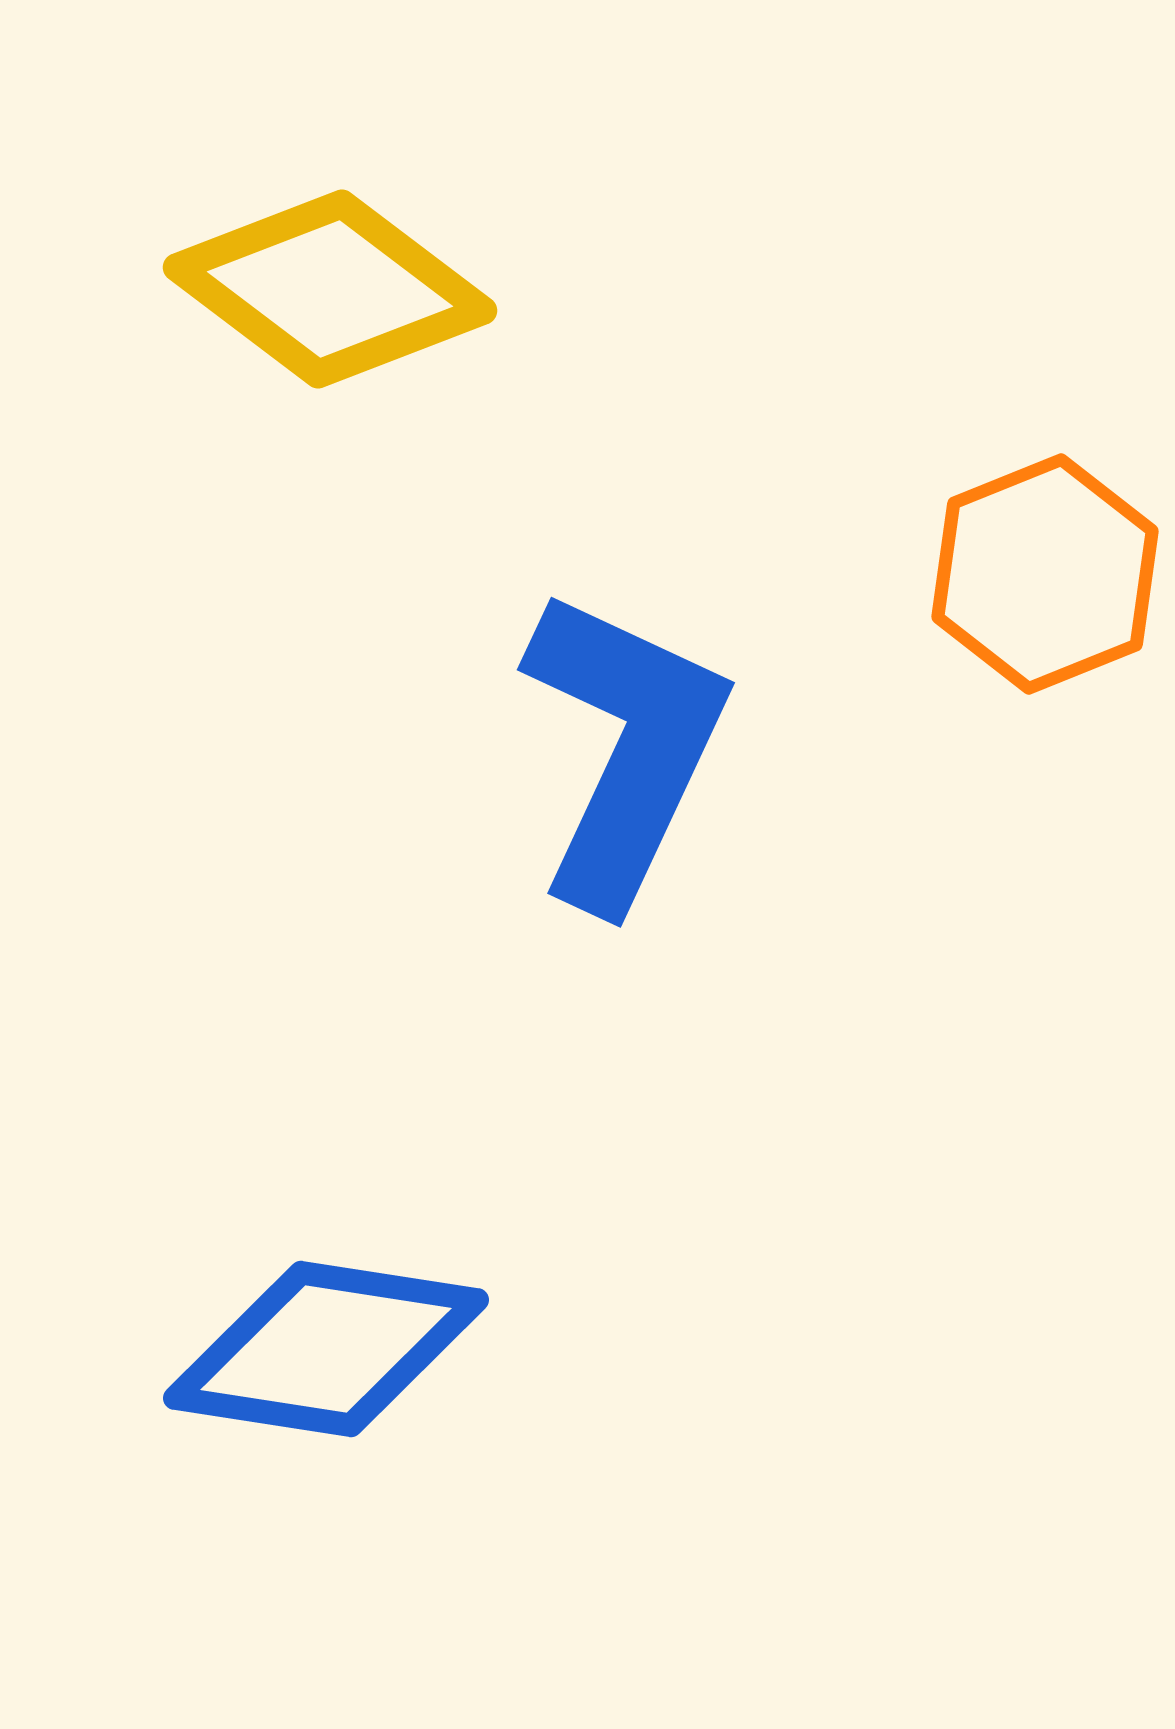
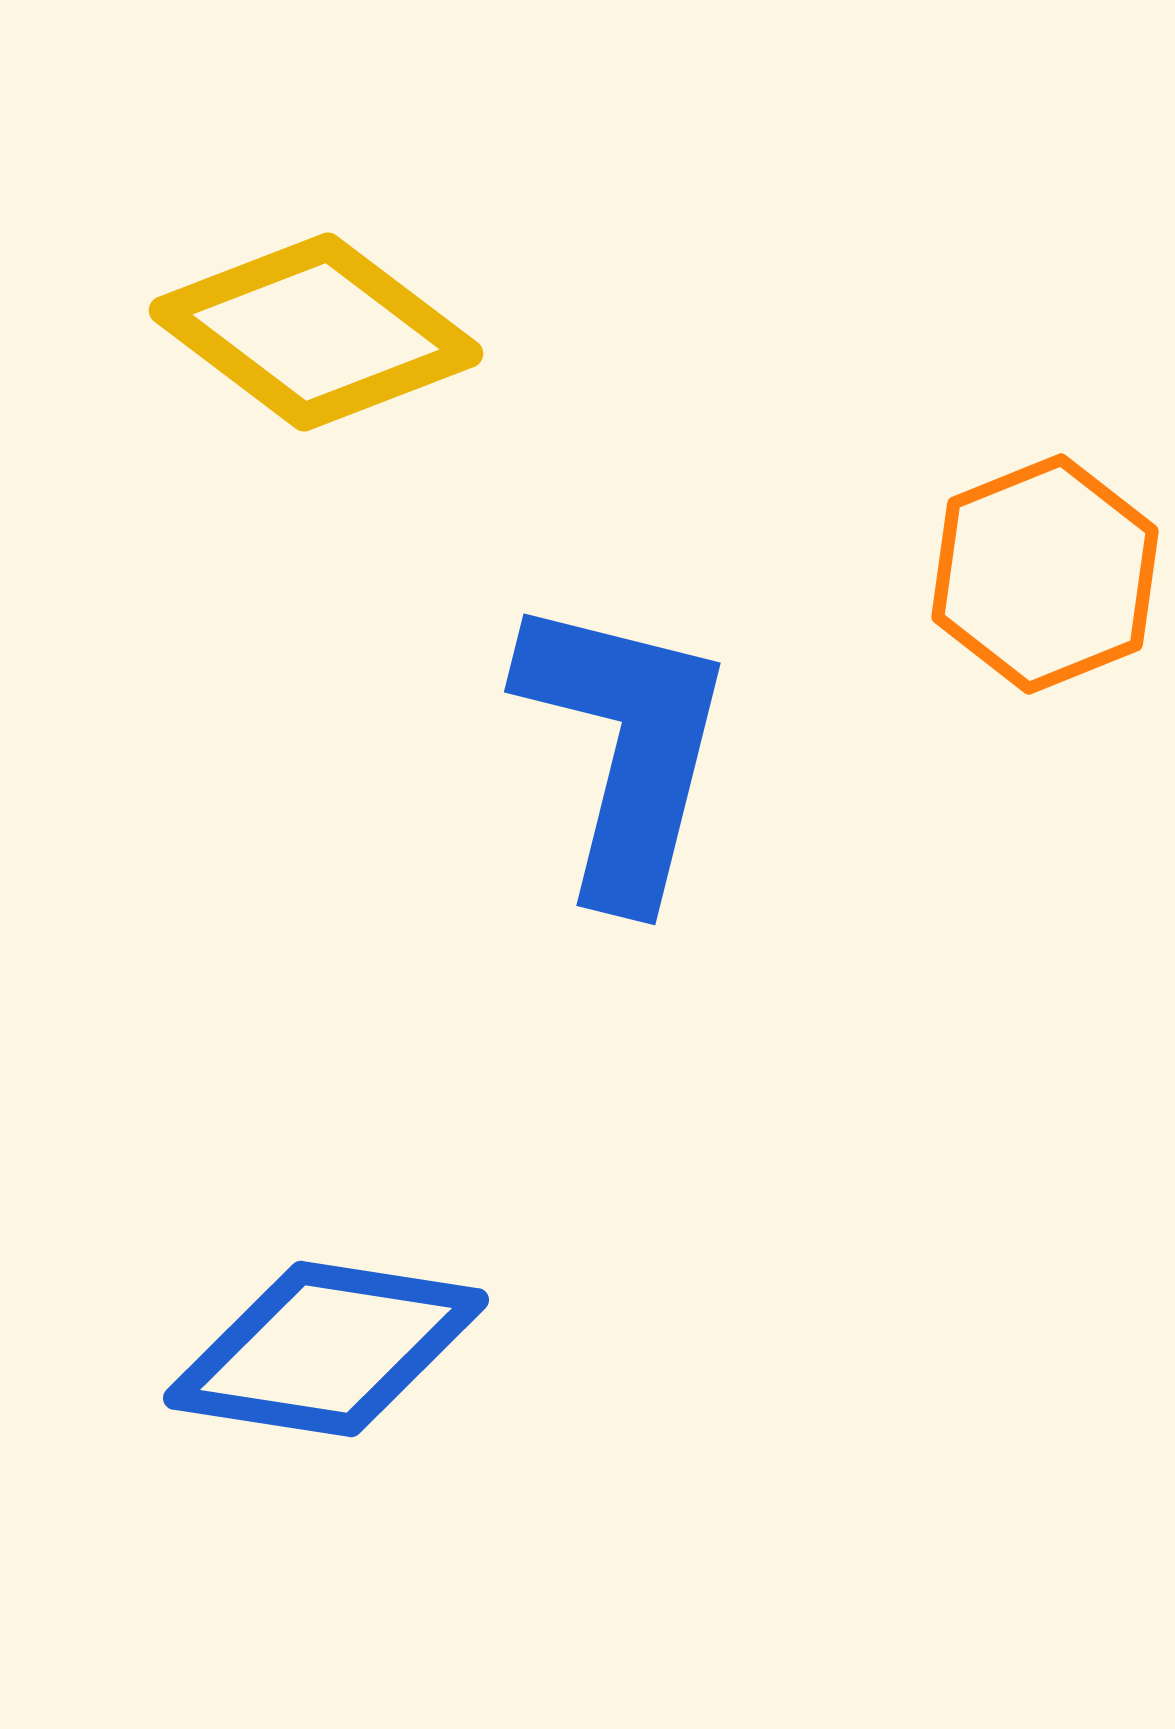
yellow diamond: moved 14 px left, 43 px down
blue L-shape: rotated 11 degrees counterclockwise
